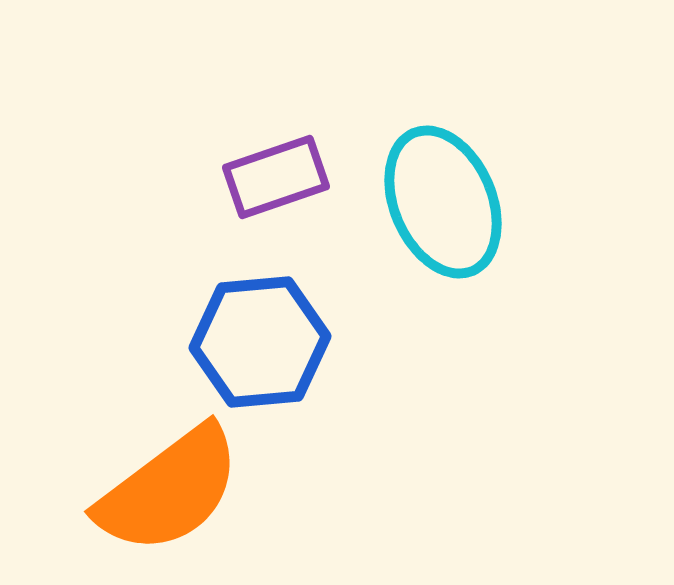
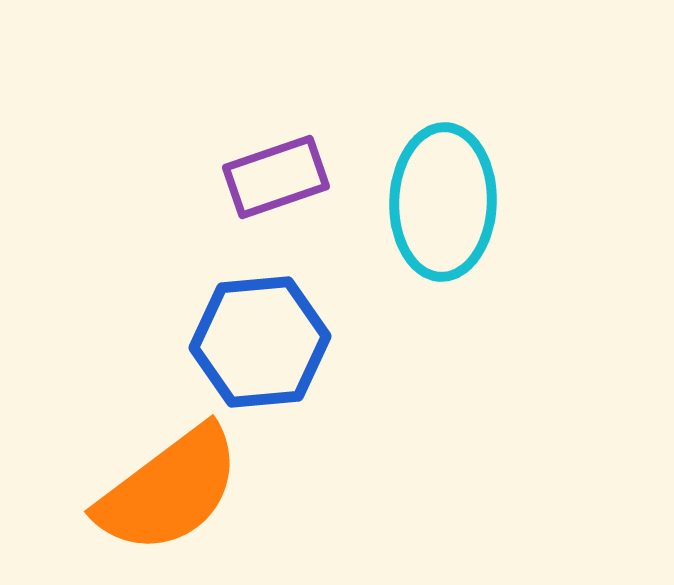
cyan ellipse: rotated 25 degrees clockwise
